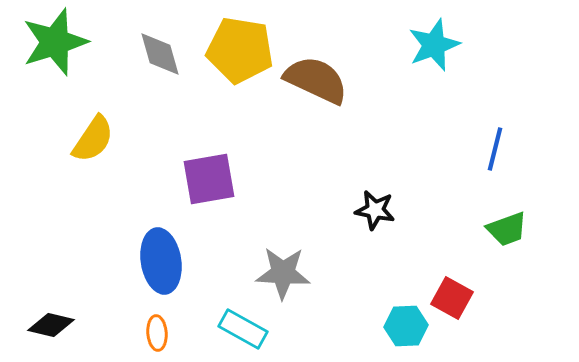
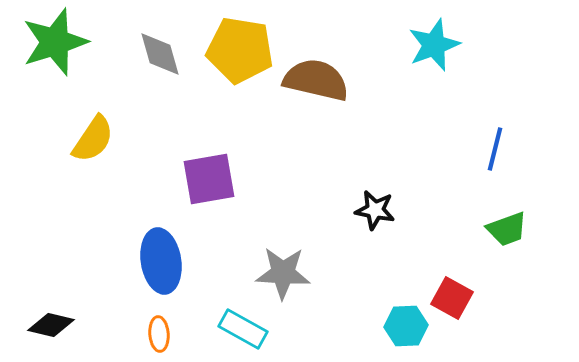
brown semicircle: rotated 12 degrees counterclockwise
orange ellipse: moved 2 px right, 1 px down
